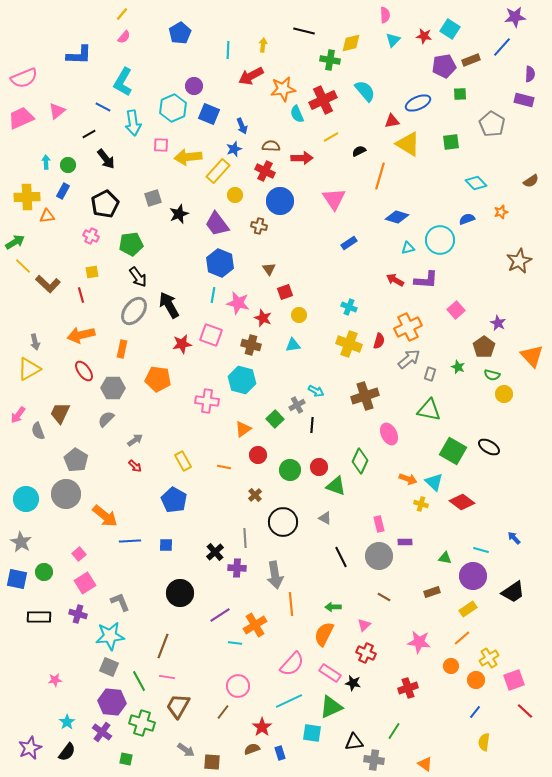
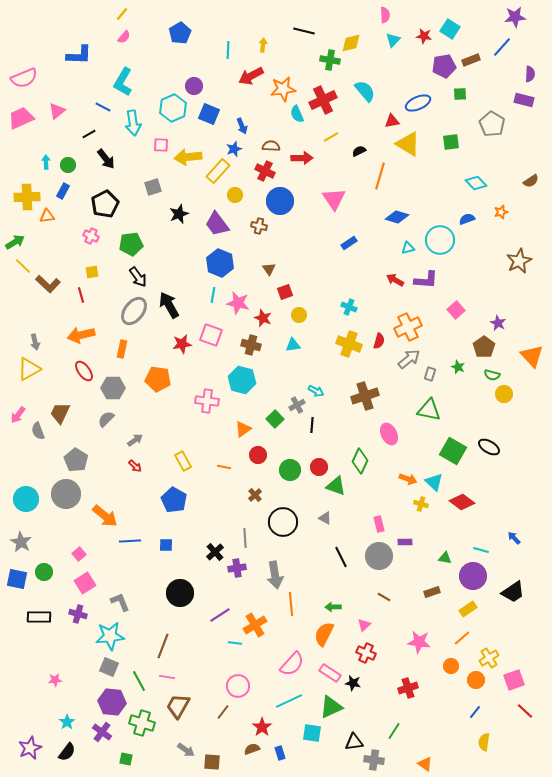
gray square at (153, 198): moved 11 px up
purple cross at (237, 568): rotated 12 degrees counterclockwise
